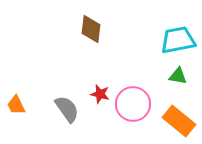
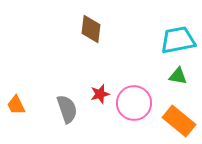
red star: rotated 30 degrees counterclockwise
pink circle: moved 1 px right, 1 px up
gray semicircle: rotated 16 degrees clockwise
